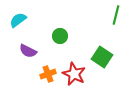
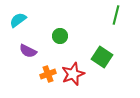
red star: moved 1 px left; rotated 25 degrees clockwise
